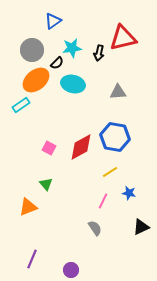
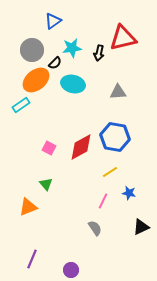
black semicircle: moved 2 px left
